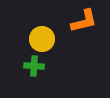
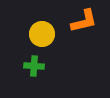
yellow circle: moved 5 px up
